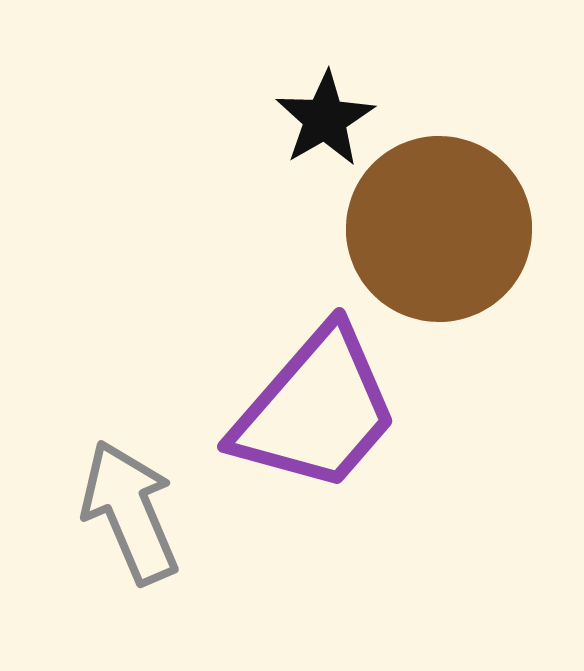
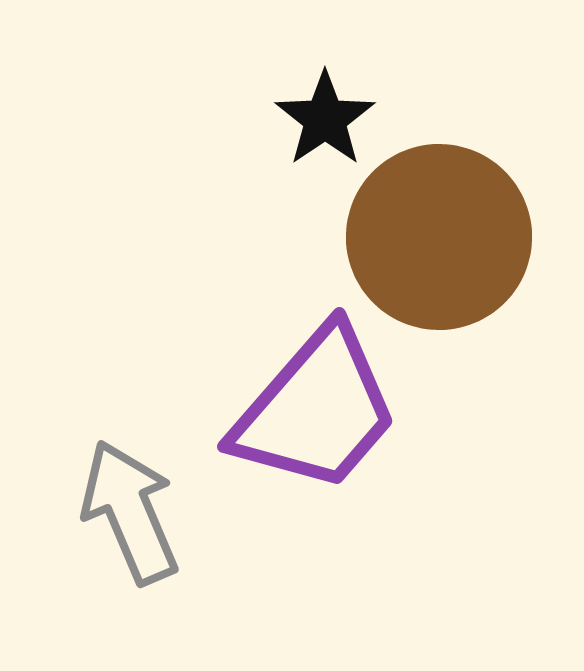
black star: rotated 4 degrees counterclockwise
brown circle: moved 8 px down
